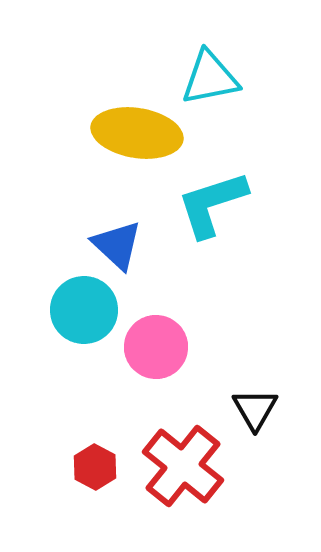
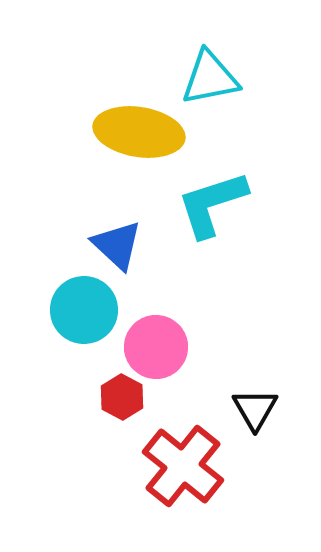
yellow ellipse: moved 2 px right, 1 px up
red hexagon: moved 27 px right, 70 px up
